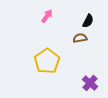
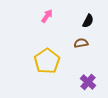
brown semicircle: moved 1 px right, 5 px down
purple cross: moved 2 px left, 1 px up
